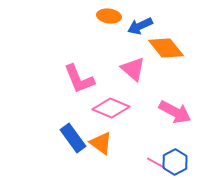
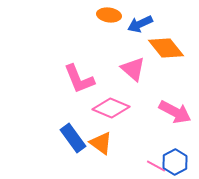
orange ellipse: moved 1 px up
blue arrow: moved 2 px up
pink line: moved 3 px down
